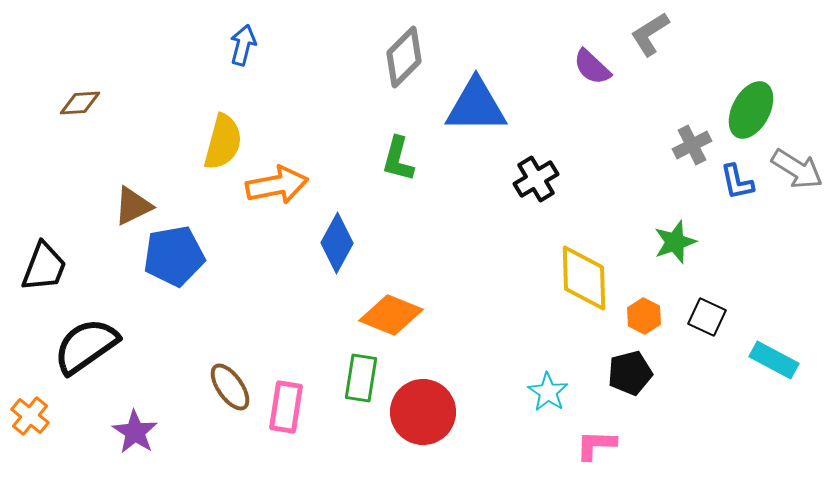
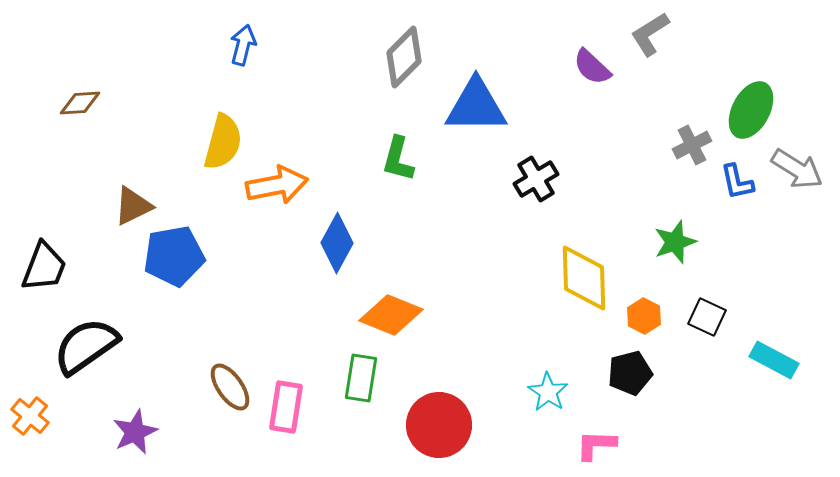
red circle: moved 16 px right, 13 px down
purple star: rotated 15 degrees clockwise
